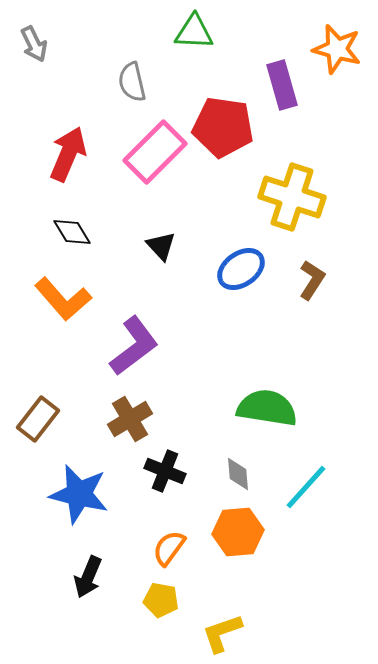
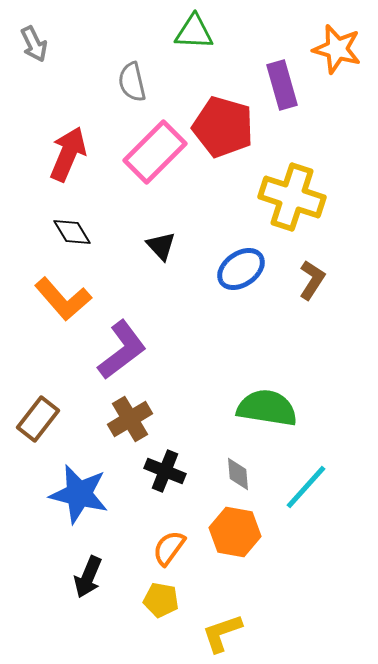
red pentagon: rotated 8 degrees clockwise
purple L-shape: moved 12 px left, 4 px down
orange hexagon: moved 3 px left; rotated 15 degrees clockwise
